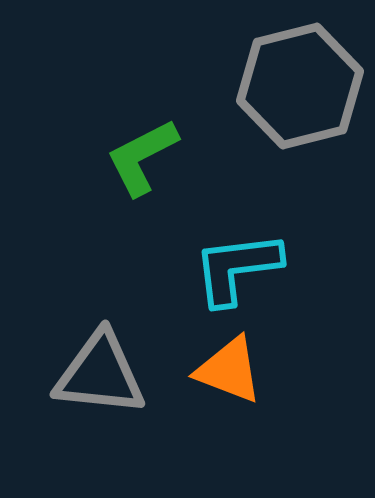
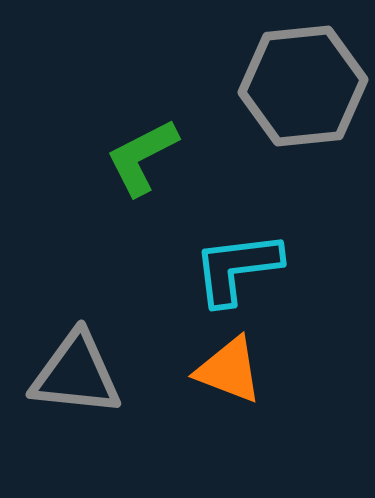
gray hexagon: moved 3 px right; rotated 8 degrees clockwise
gray triangle: moved 24 px left
